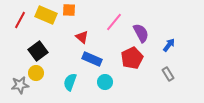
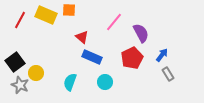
blue arrow: moved 7 px left, 10 px down
black square: moved 23 px left, 11 px down
blue rectangle: moved 2 px up
gray star: rotated 30 degrees clockwise
